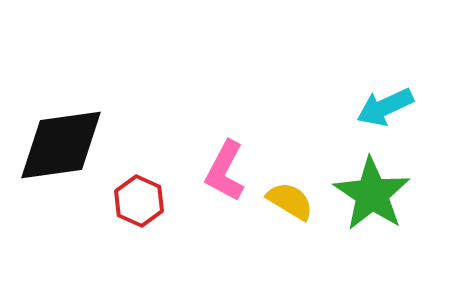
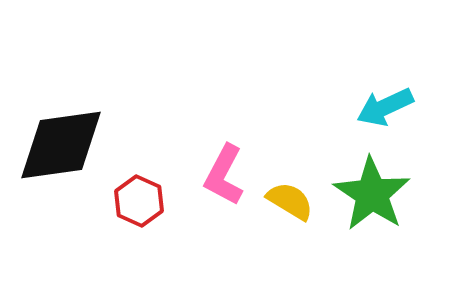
pink L-shape: moved 1 px left, 4 px down
